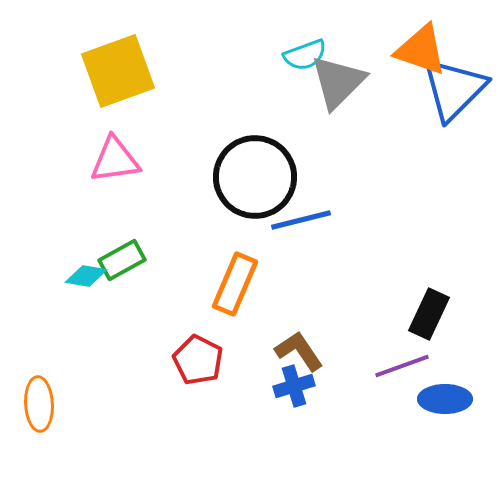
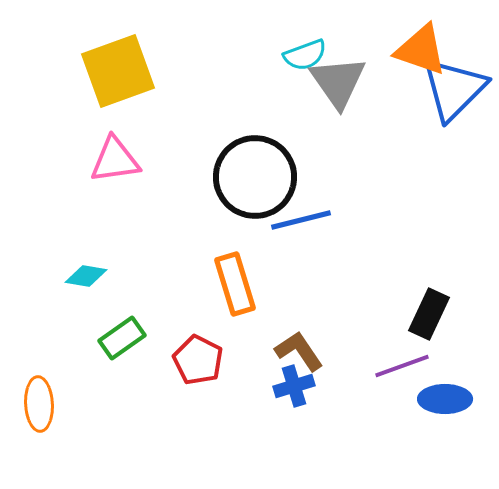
gray triangle: rotated 20 degrees counterclockwise
green rectangle: moved 78 px down; rotated 6 degrees counterclockwise
orange rectangle: rotated 40 degrees counterclockwise
